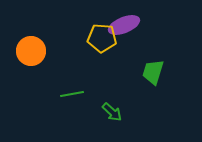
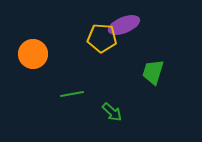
orange circle: moved 2 px right, 3 px down
